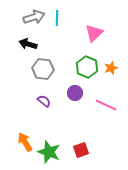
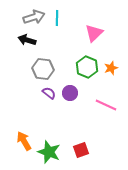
black arrow: moved 1 px left, 4 px up
purple circle: moved 5 px left
purple semicircle: moved 5 px right, 8 px up
orange arrow: moved 1 px left, 1 px up
